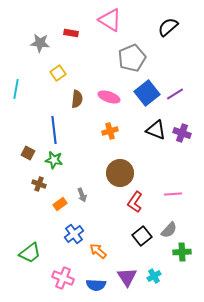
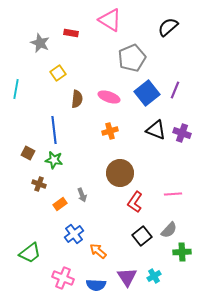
gray star: rotated 18 degrees clockwise
purple line: moved 4 px up; rotated 36 degrees counterclockwise
